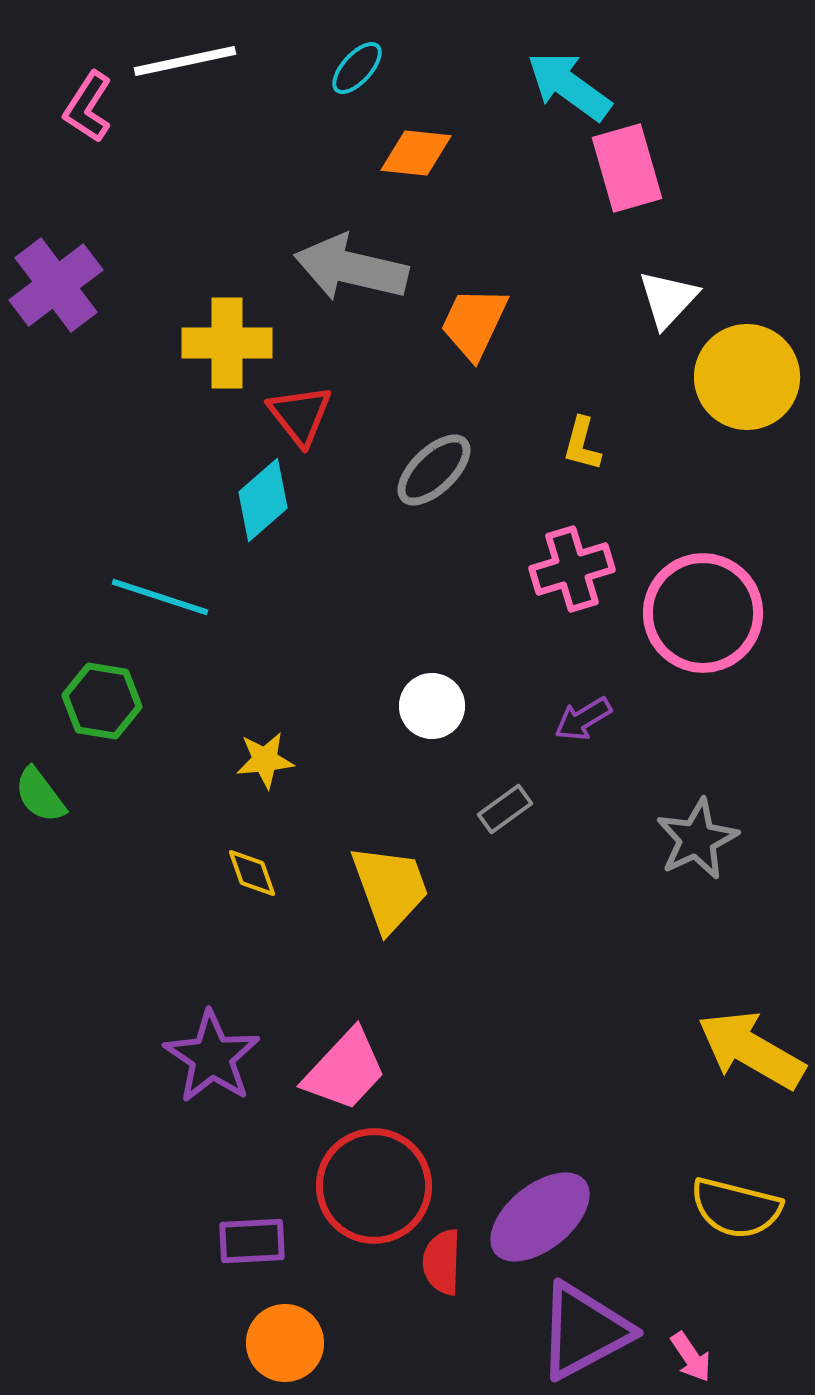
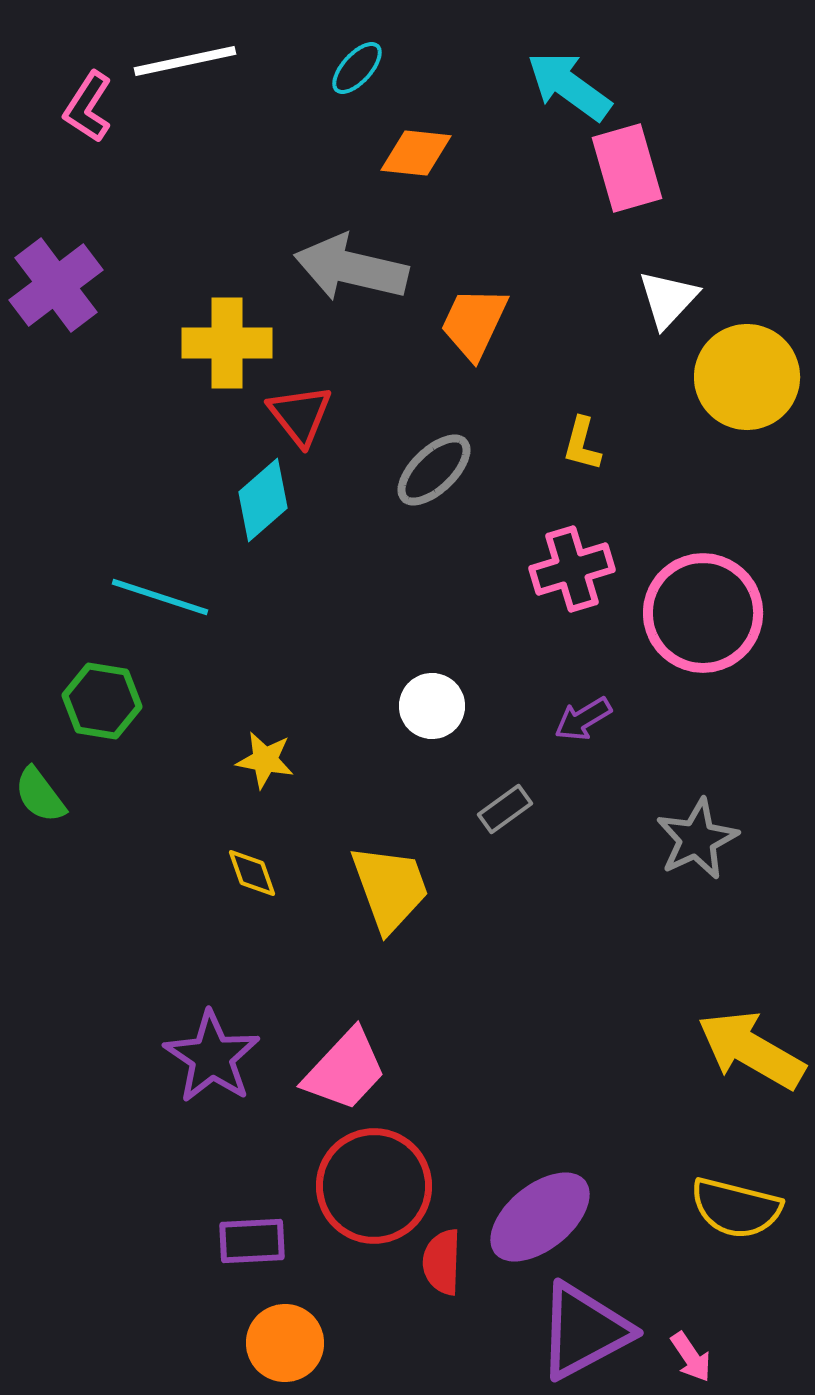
yellow star: rotated 16 degrees clockwise
